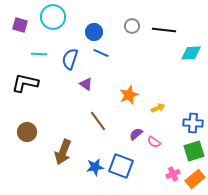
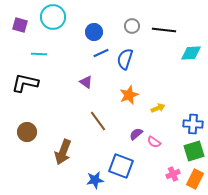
blue line: rotated 49 degrees counterclockwise
blue semicircle: moved 55 px right
purple triangle: moved 2 px up
blue cross: moved 1 px down
blue star: moved 13 px down
orange rectangle: rotated 24 degrees counterclockwise
